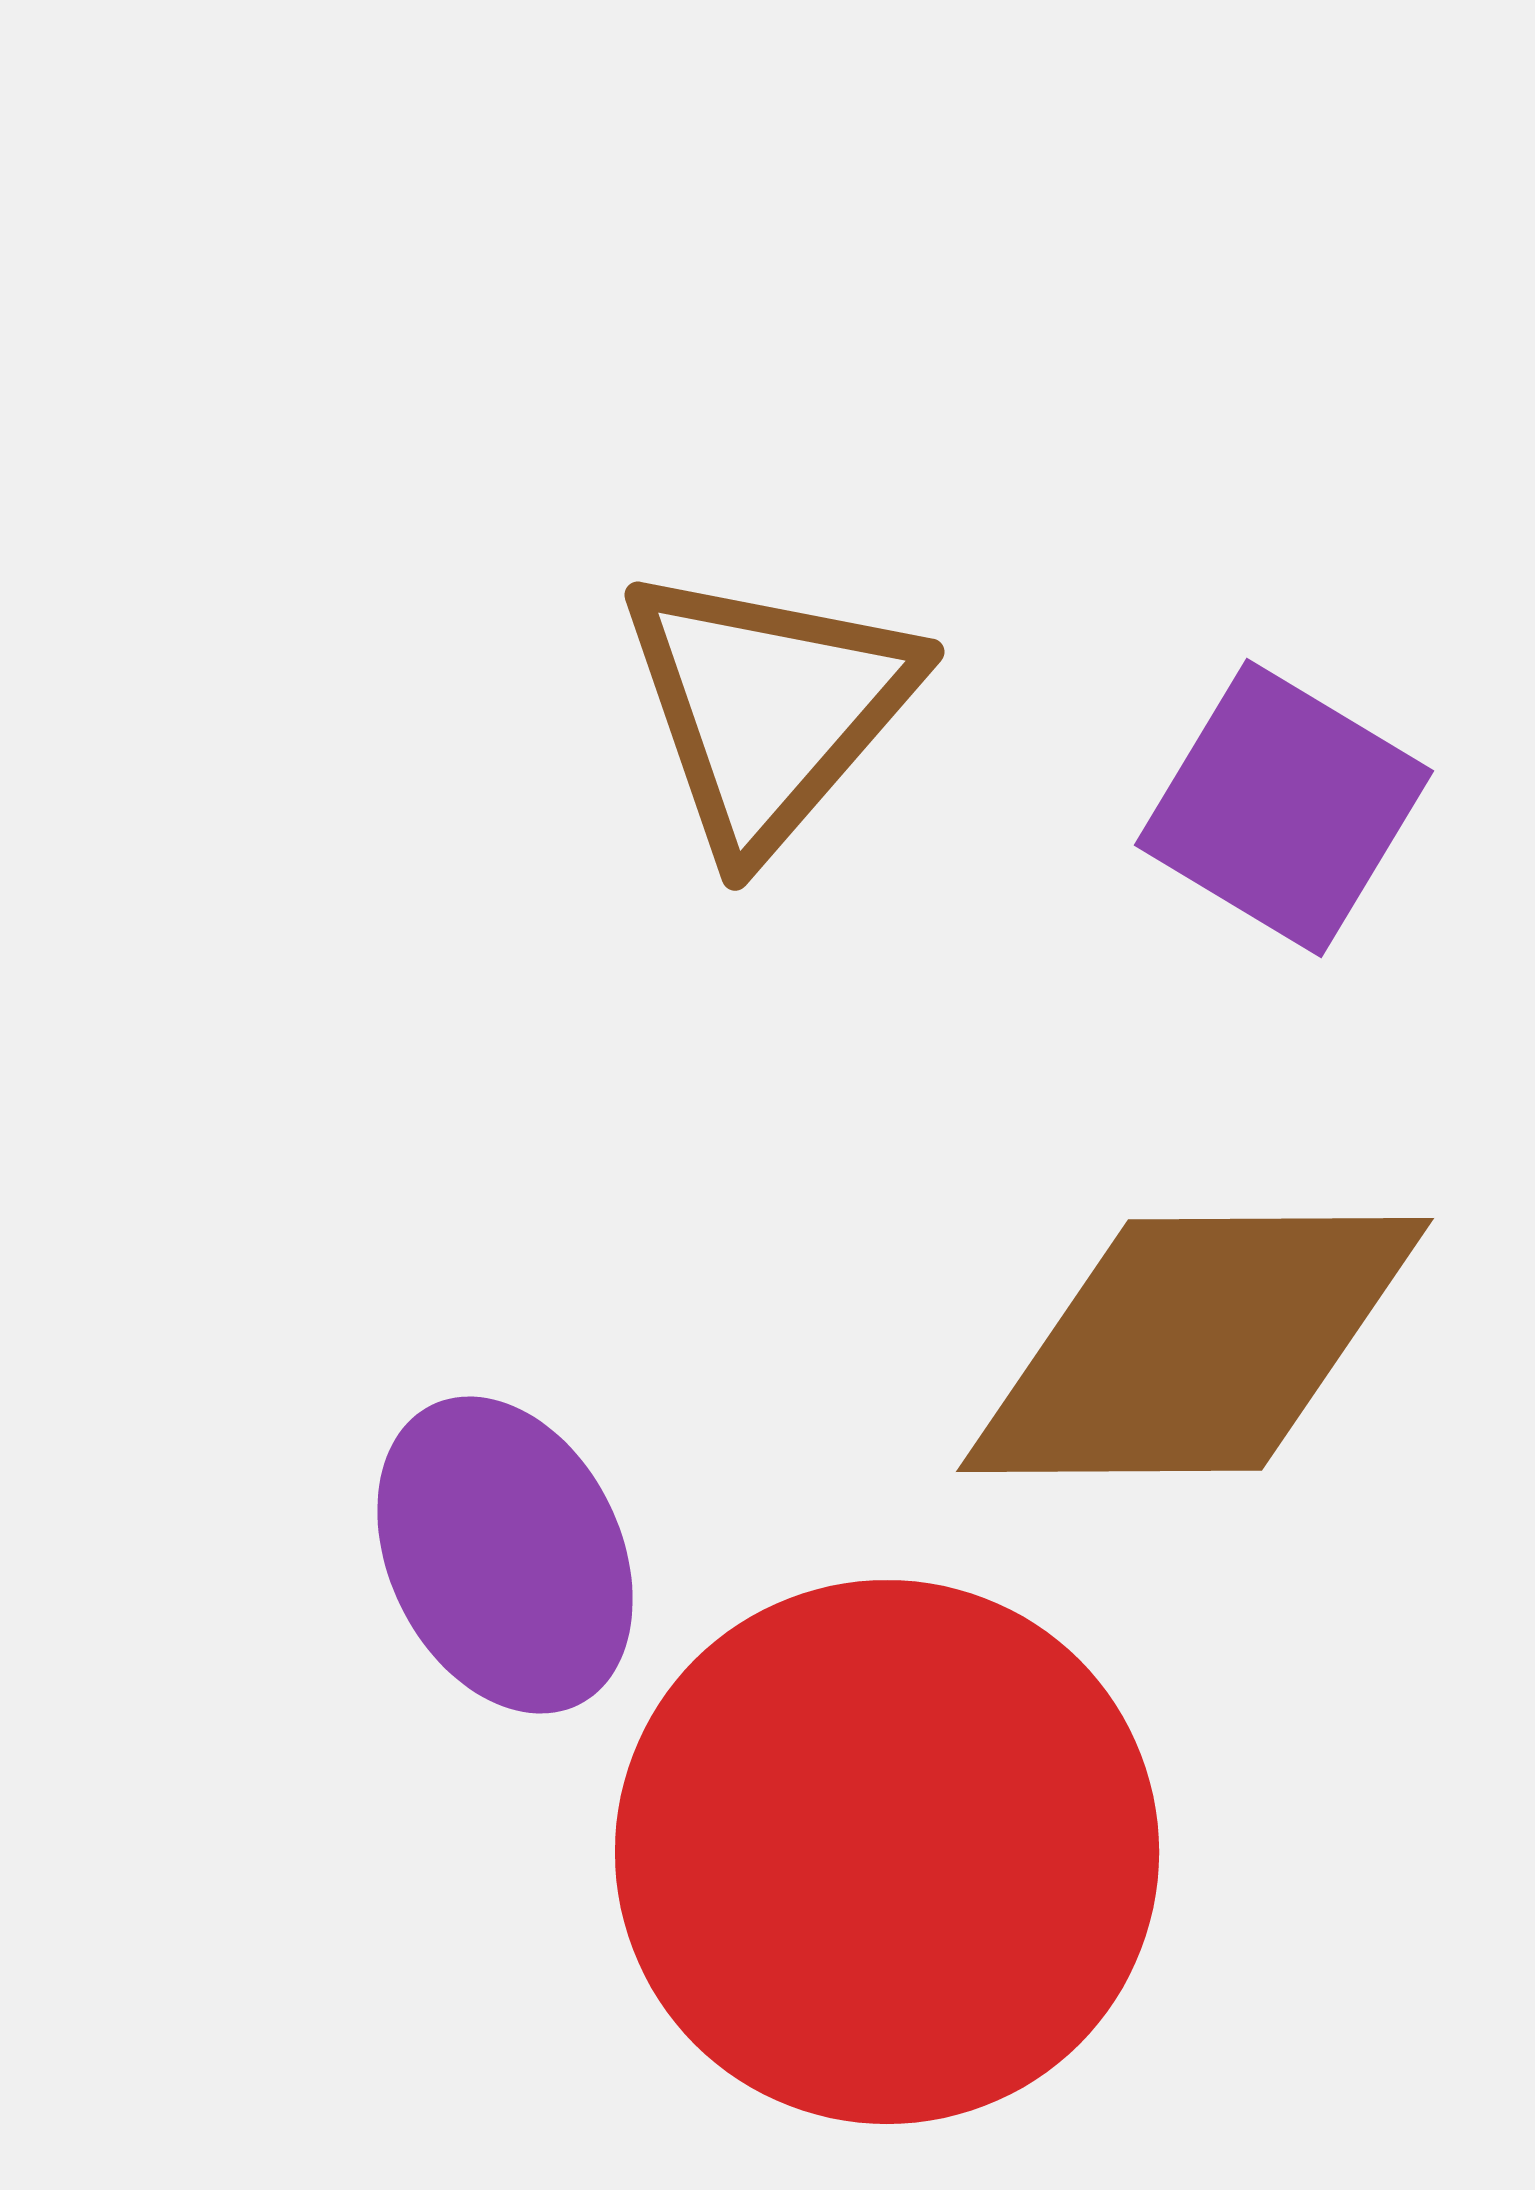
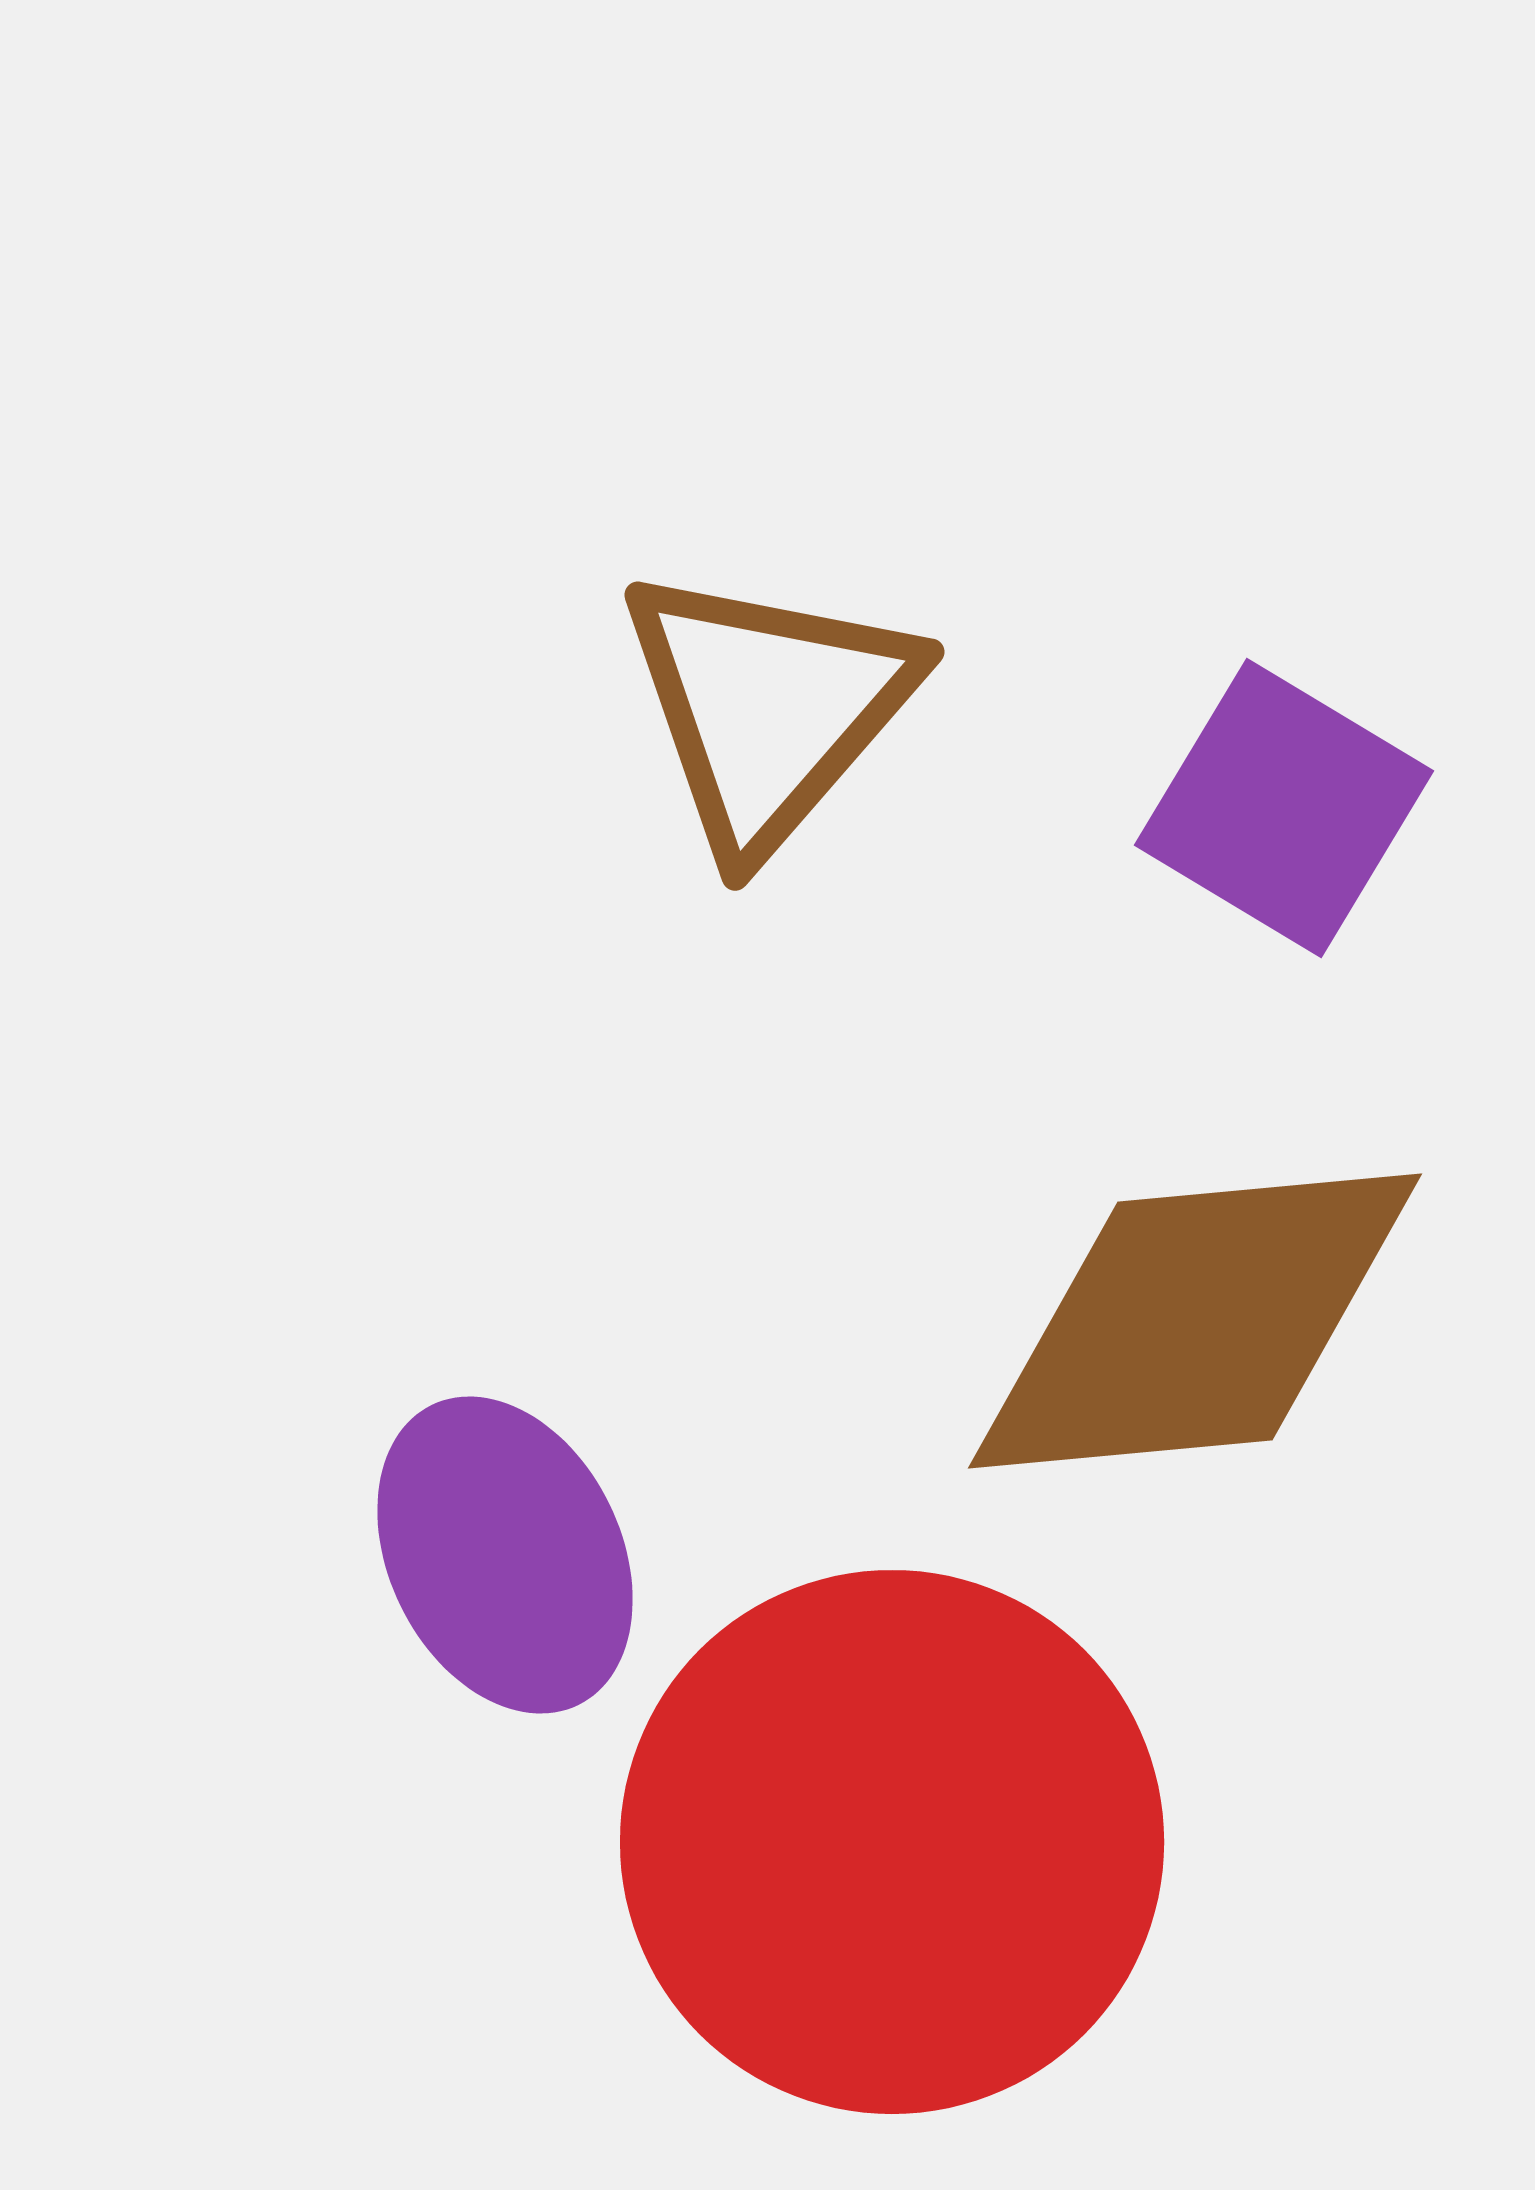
brown diamond: moved 24 px up; rotated 5 degrees counterclockwise
red circle: moved 5 px right, 10 px up
